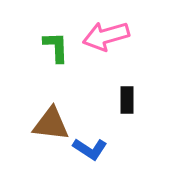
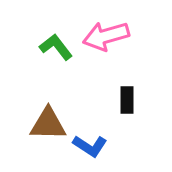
green L-shape: rotated 36 degrees counterclockwise
brown triangle: moved 3 px left; rotated 6 degrees counterclockwise
blue L-shape: moved 3 px up
